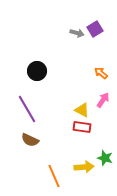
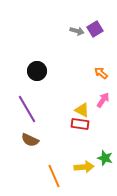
gray arrow: moved 2 px up
red rectangle: moved 2 px left, 3 px up
